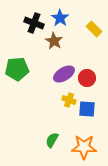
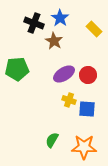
red circle: moved 1 px right, 3 px up
